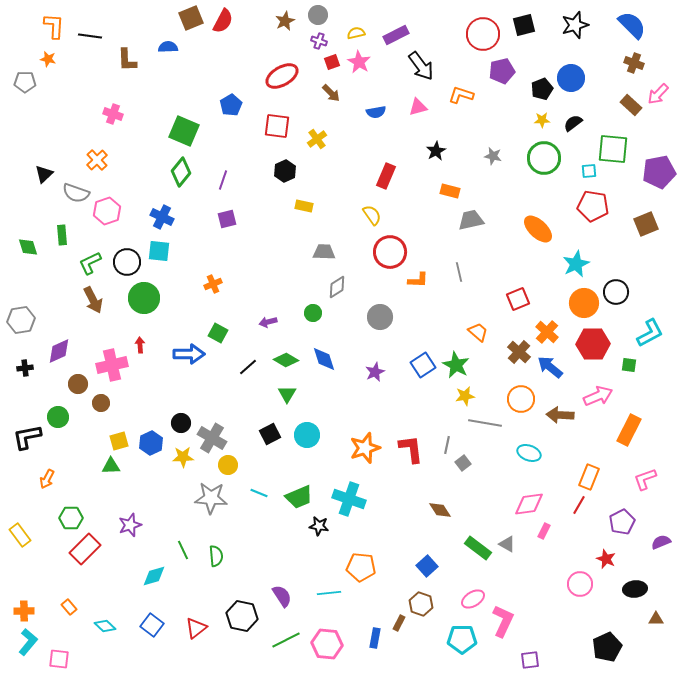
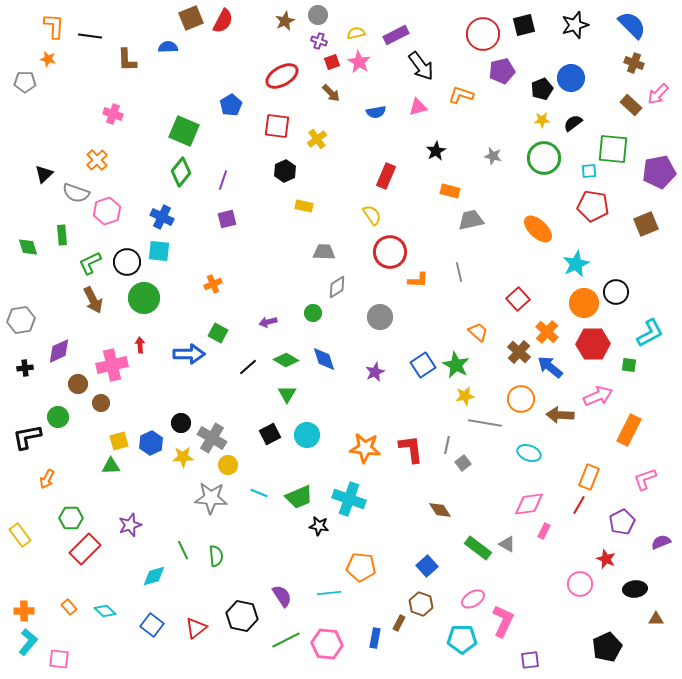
red square at (518, 299): rotated 20 degrees counterclockwise
orange star at (365, 448): rotated 24 degrees clockwise
cyan diamond at (105, 626): moved 15 px up
